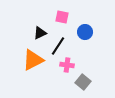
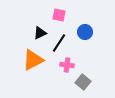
pink square: moved 3 px left, 2 px up
black line: moved 1 px right, 3 px up
